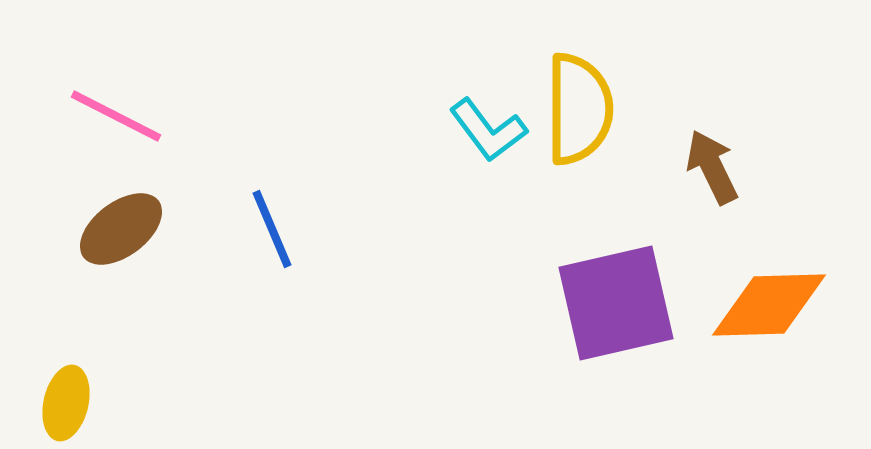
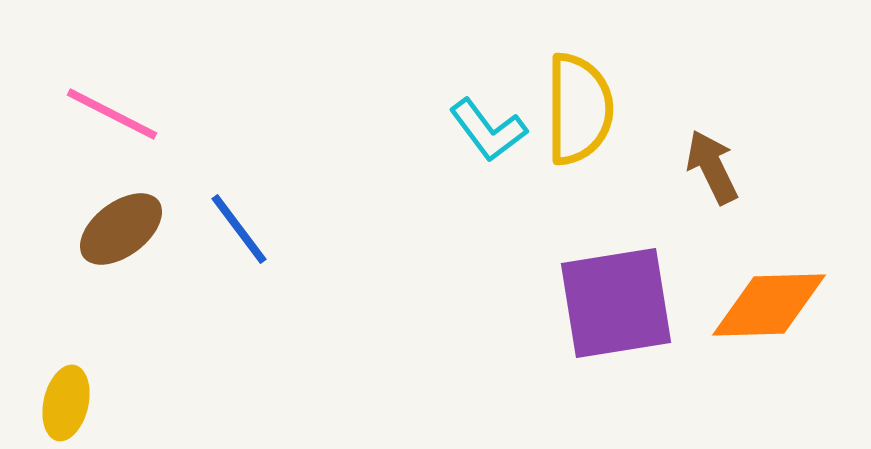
pink line: moved 4 px left, 2 px up
blue line: moved 33 px left; rotated 14 degrees counterclockwise
purple square: rotated 4 degrees clockwise
